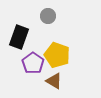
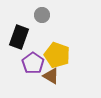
gray circle: moved 6 px left, 1 px up
brown triangle: moved 3 px left, 5 px up
